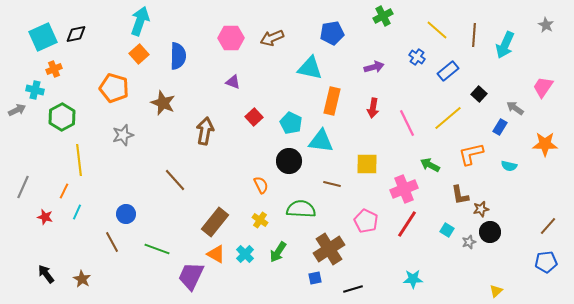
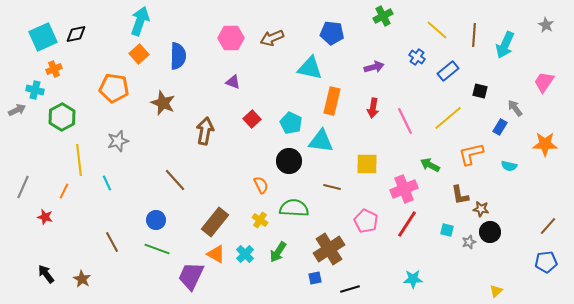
blue pentagon at (332, 33): rotated 15 degrees clockwise
pink trapezoid at (543, 87): moved 1 px right, 5 px up
orange pentagon at (114, 88): rotated 8 degrees counterclockwise
black square at (479, 94): moved 1 px right, 3 px up; rotated 28 degrees counterclockwise
gray arrow at (515, 108): rotated 18 degrees clockwise
red square at (254, 117): moved 2 px left, 2 px down
pink line at (407, 123): moved 2 px left, 2 px up
gray star at (123, 135): moved 5 px left, 6 px down
brown line at (332, 184): moved 3 px down
green semicircle at (301, 209): moved 7 px left, 1 px up
brown star at (481, 209): rotated 21 degrees clockwise
cyan line at (77, 212): moved 30 px right, 29 px up; rotated 49 degrees counterclockwise
blue circle at (126, 214): moved 30 px right, 6 px down
cyan square at (447, 230): rotated 16 degrees counterclockwise
black line at (353, 289): moved 3 px left
